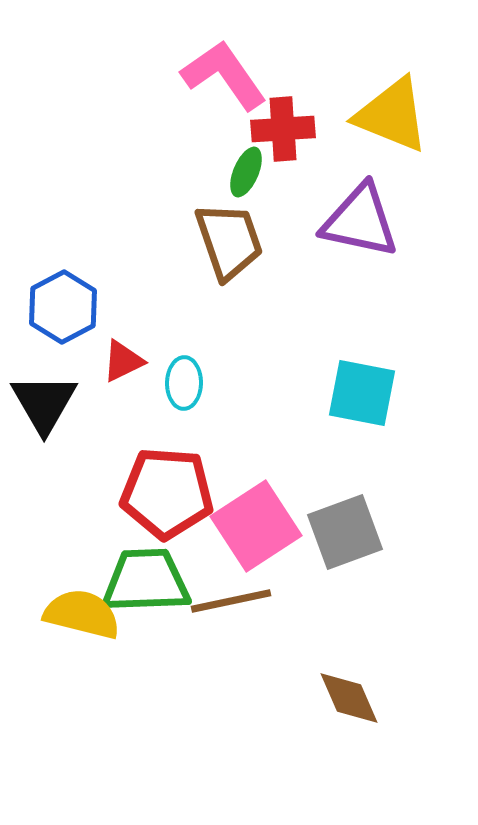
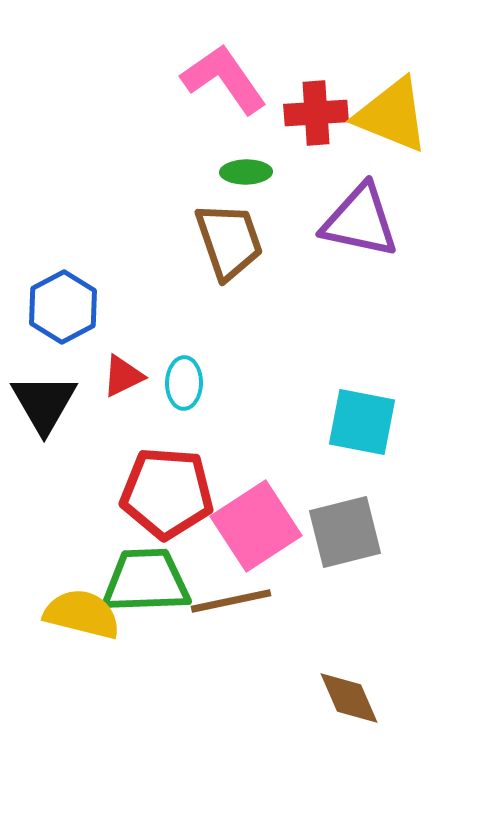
pink L-shape: moved 4 px down
red cross: moved 33 px right, 16 px up
green ellipse: rotated 66 degrees clockwise
red triangle: moved 15 px down
cyan square: moved 29 px down
gray square: rotated 6 degrees clockwise
